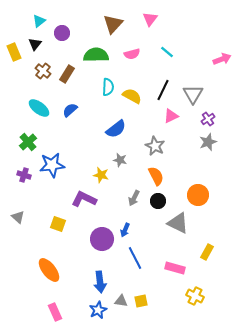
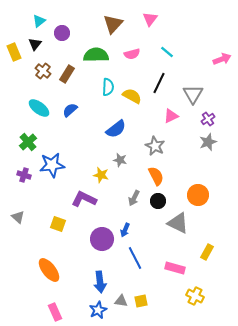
black line at (163, 90): moved 4 px left, 7 px up
